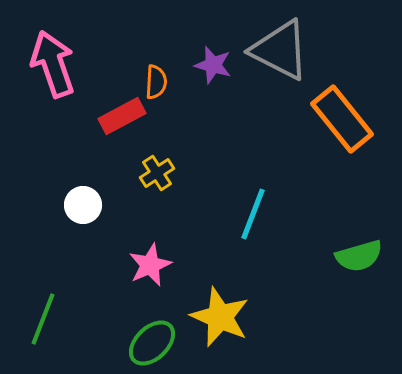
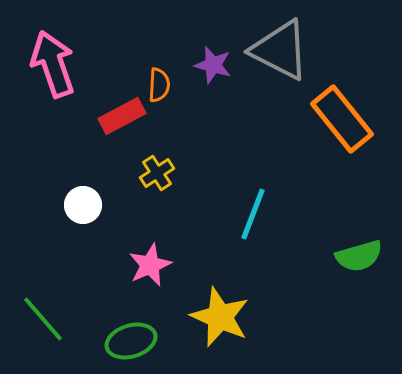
orange semicircle: moved 3 px right, 3 px down
green line: rotated 62 degrees counterclockwise
green ellipse: moved 21 px left, 2 px up; rotated 27 degrees clockwise
